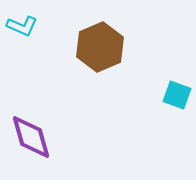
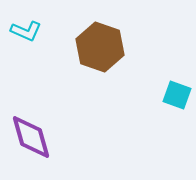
cyan L-shape: moved 4 px right, 5 px down
brown hexagon: rotated 18 degrees counterclockwise
